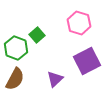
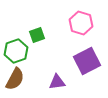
pink hexagon: moved 2 px right
green square: rotated 21 degrees clockwise
green hexagon: moved 3 px down; rotated 20 degrees clockwise
purple triangle: moved 2 px right, 3 px down; rotated 36 degrees clockwise
